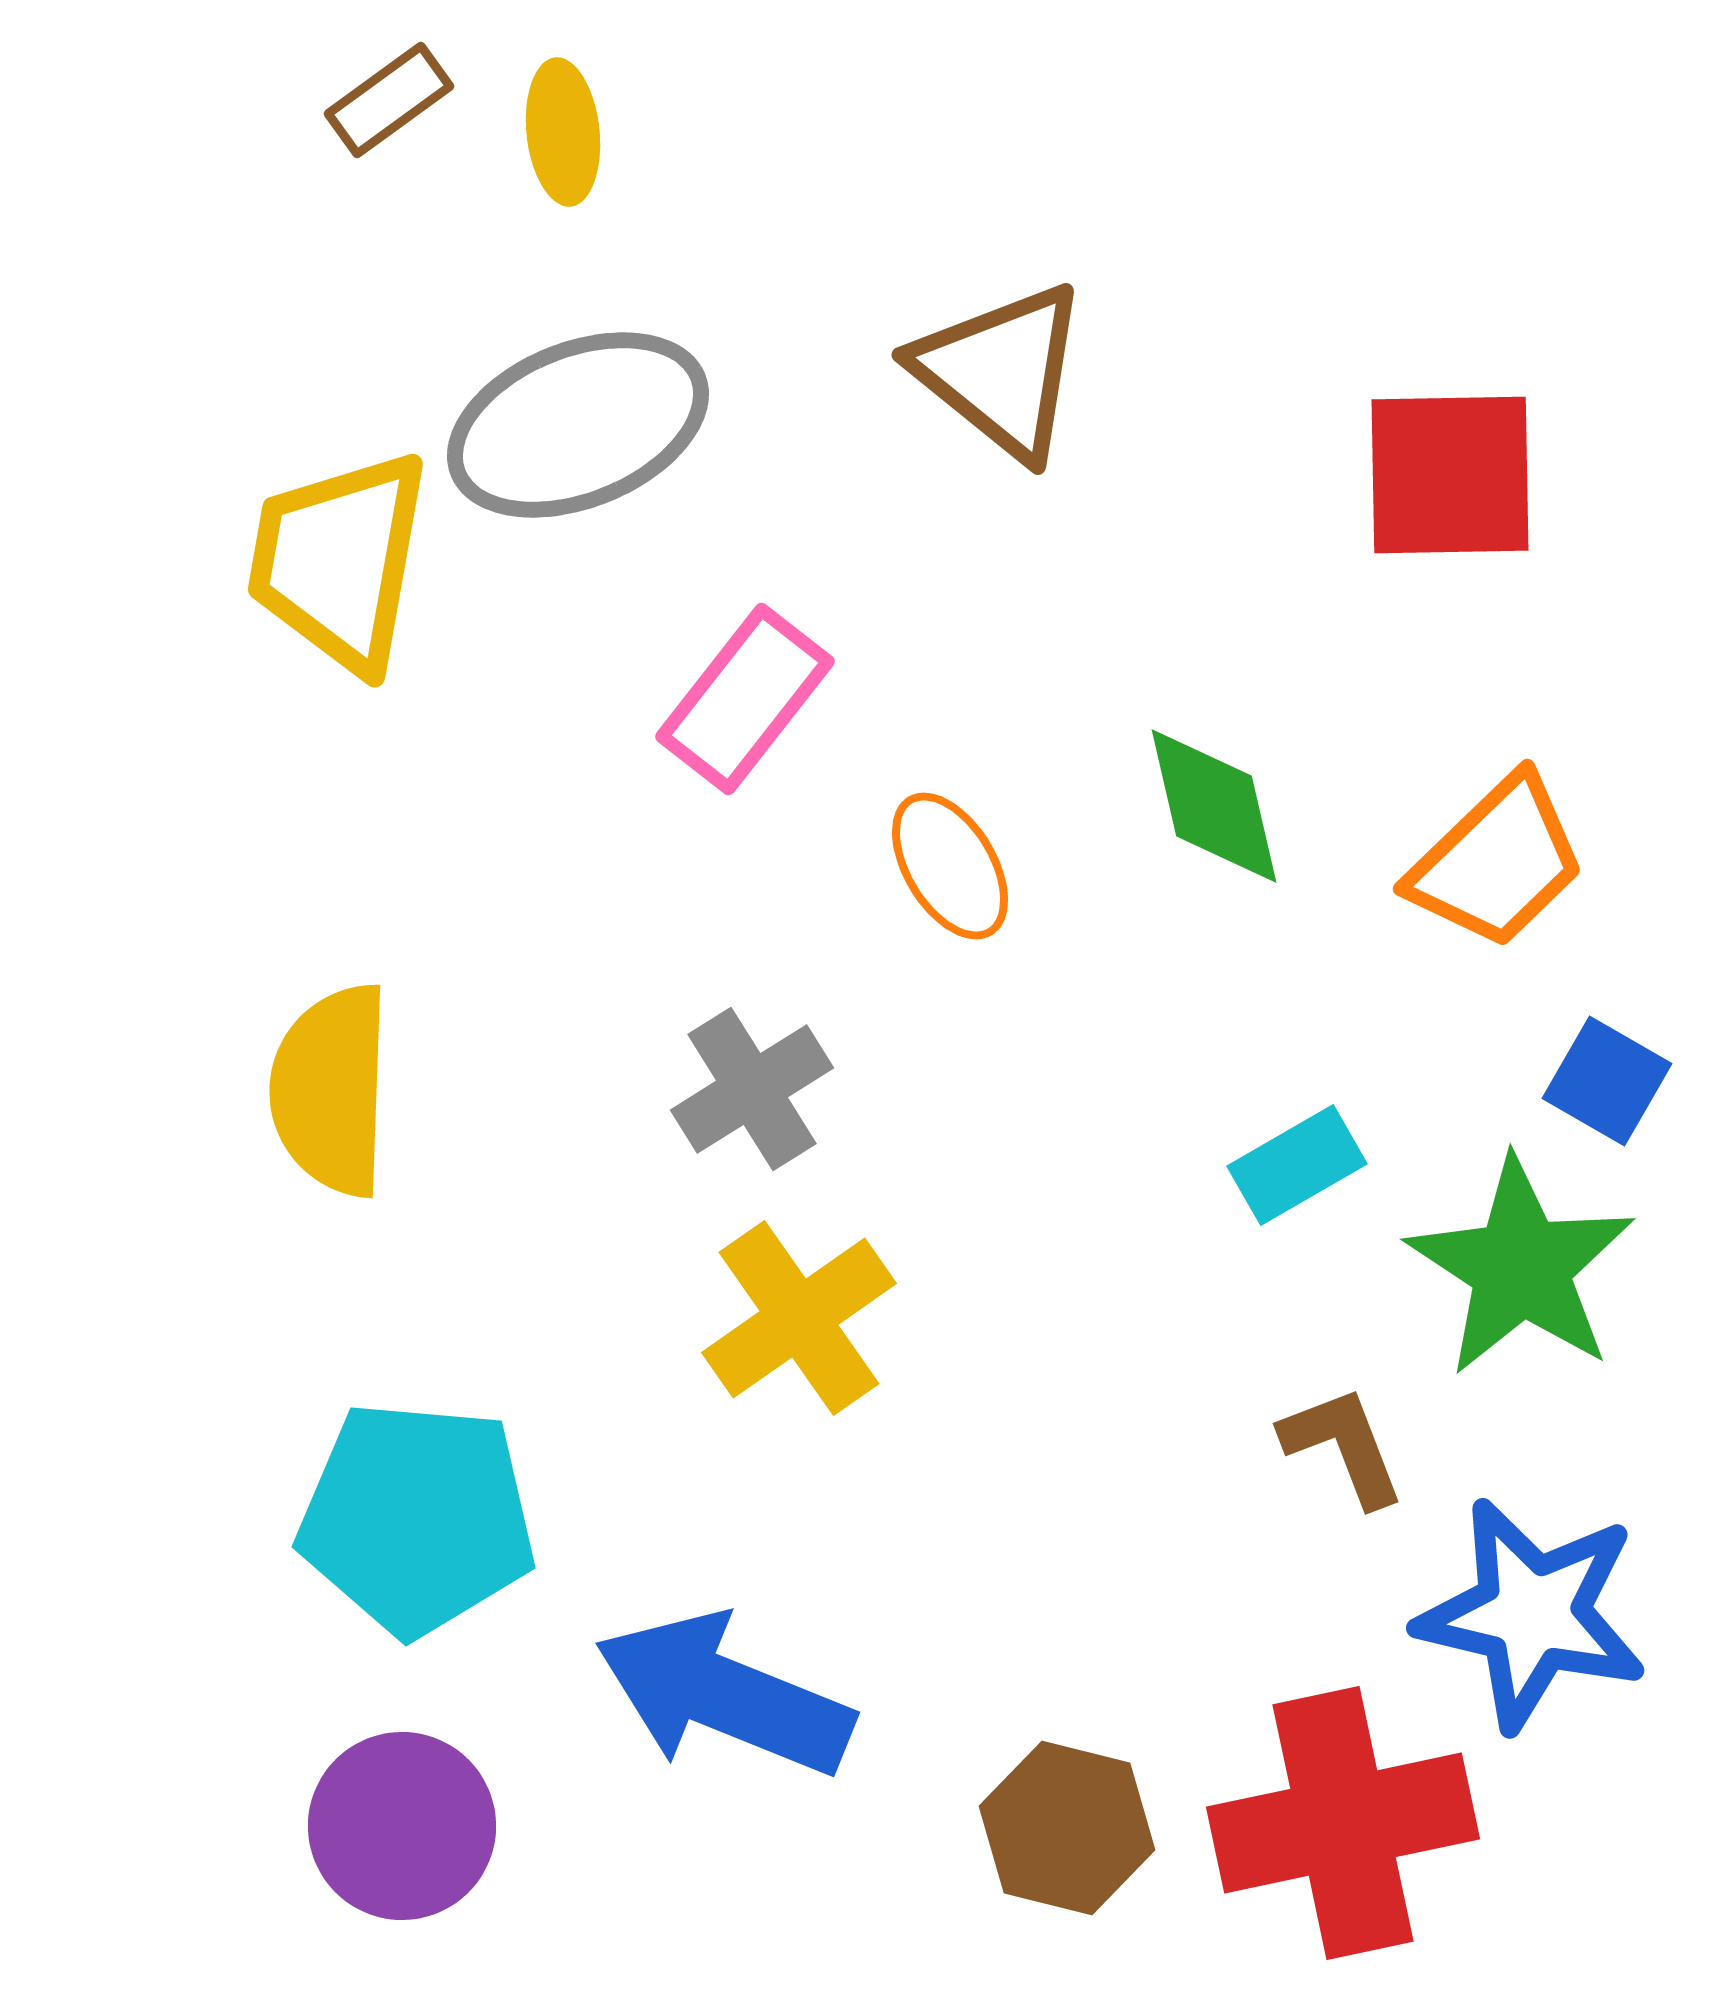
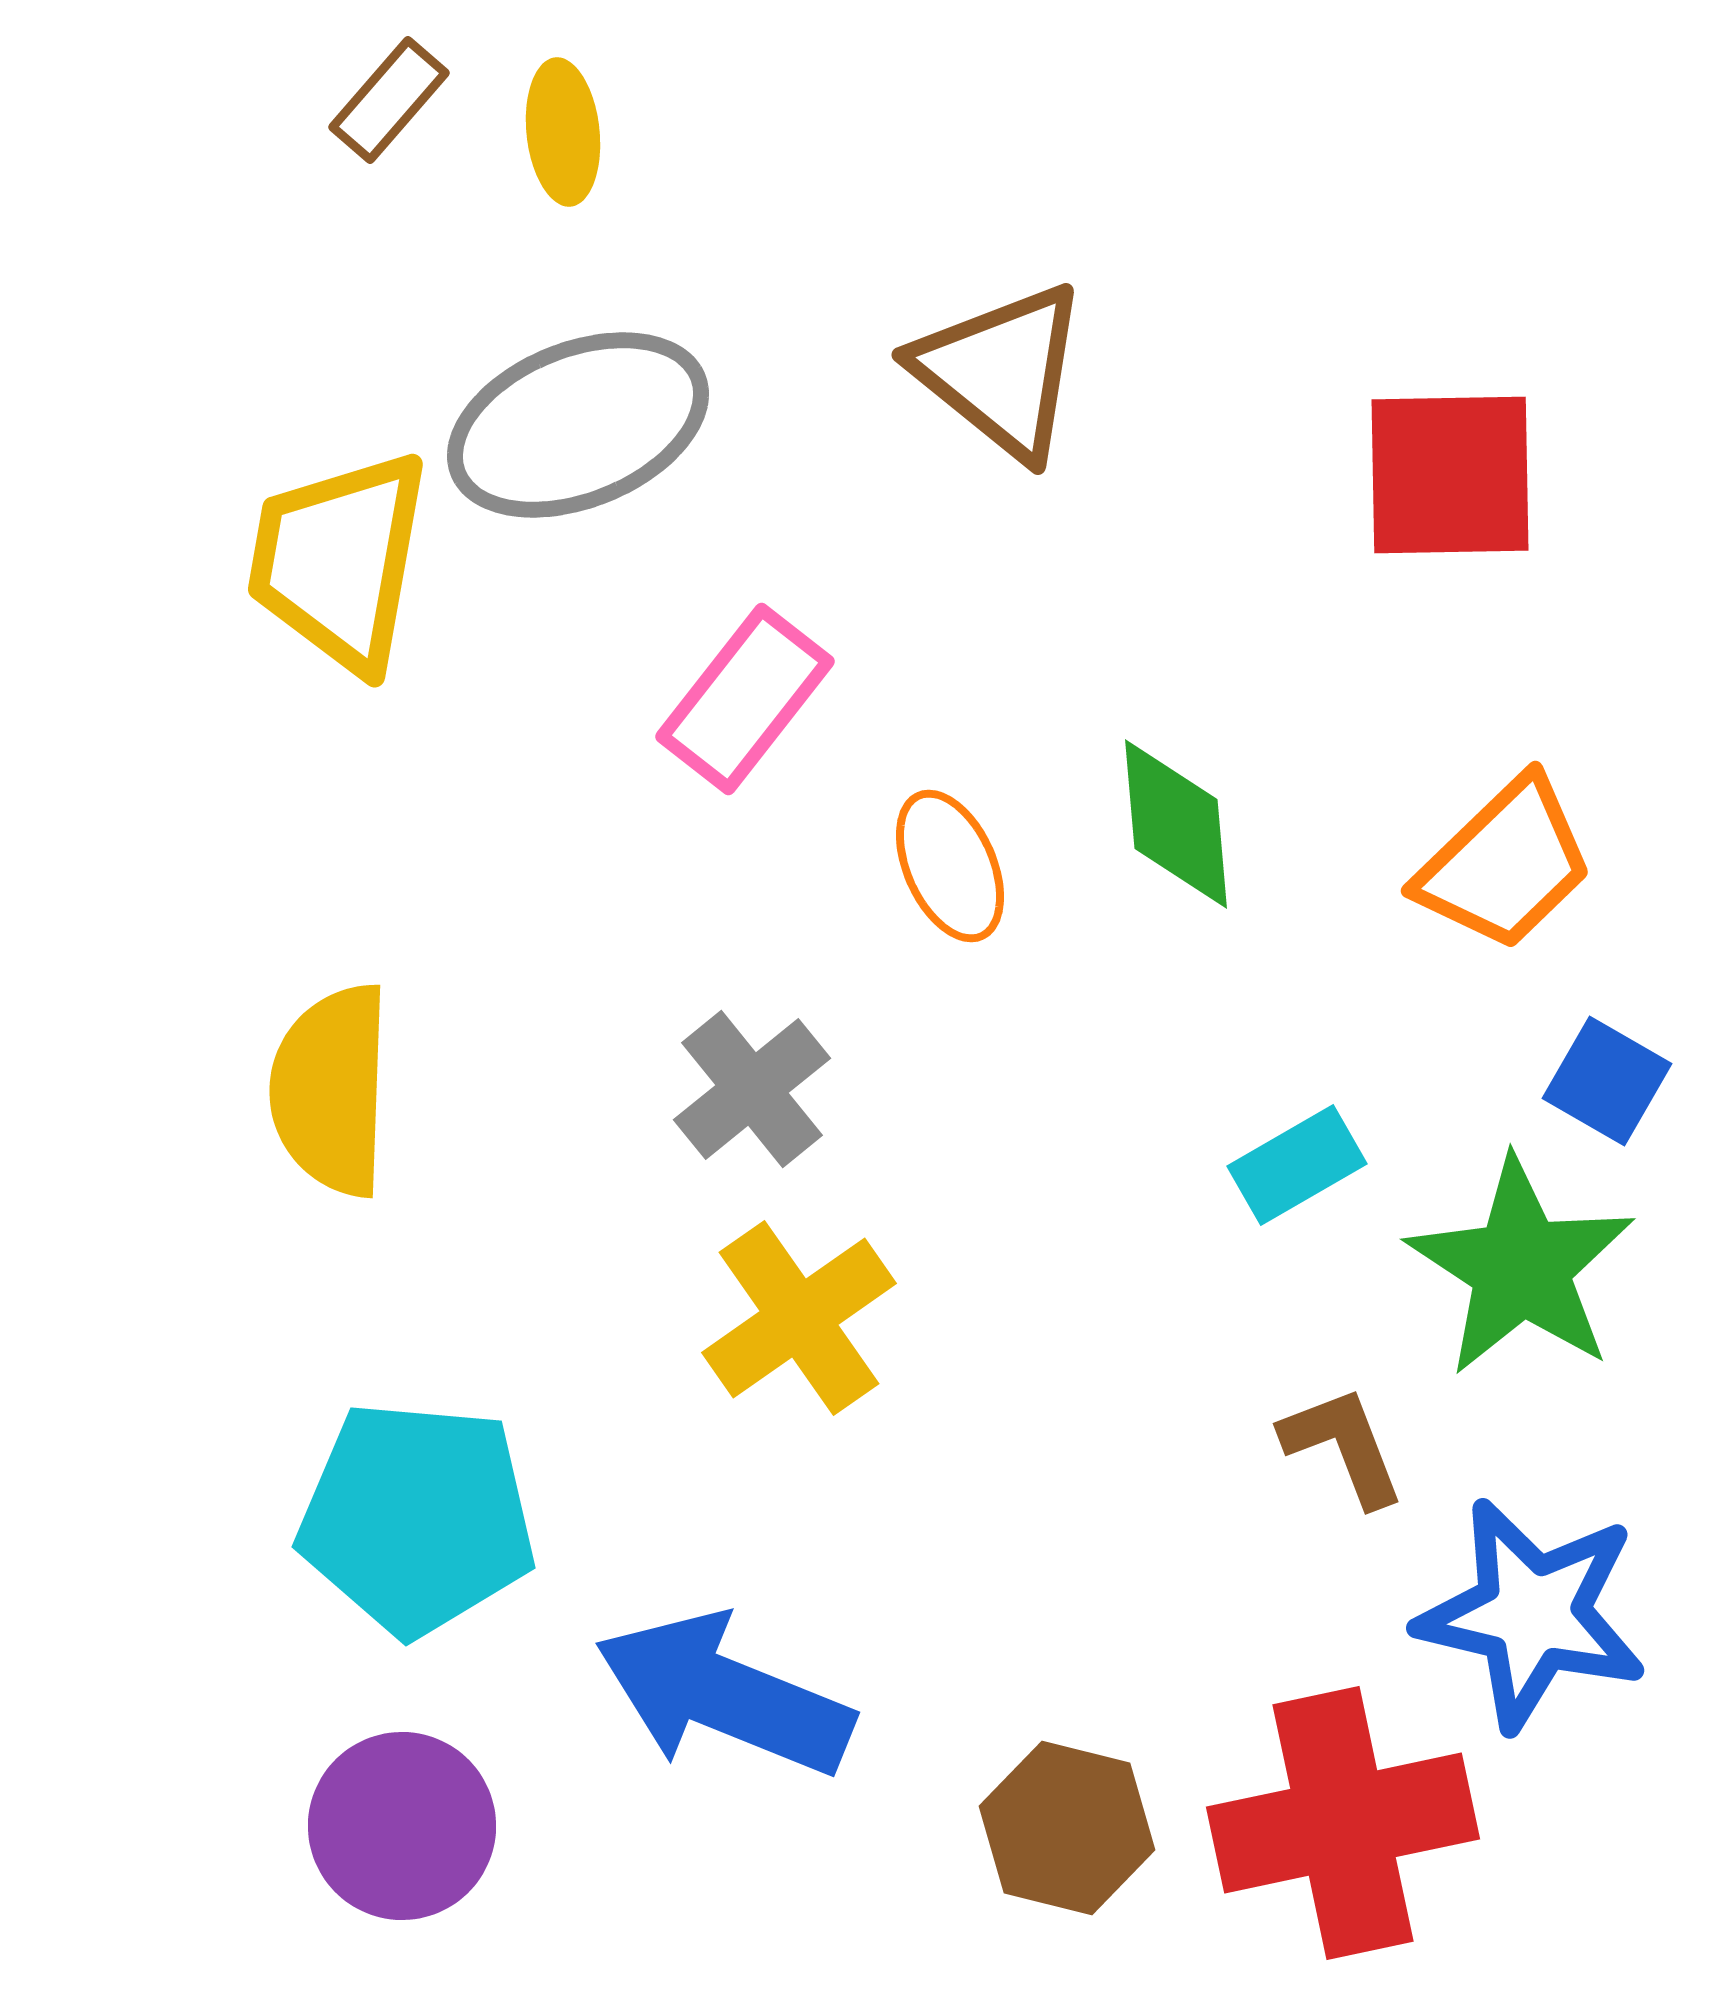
brown rectangle: rotated 13 degrees counterclockwise
green diamond: moved 38 px left, 18 px down; rotated 8 degrees clockwise
orange trapezoid: moved 8 px right, 2 px down
orange ellipse: rotated 7 degrees clockwise
gray cross: rotated 7 degrees counterclockwise
